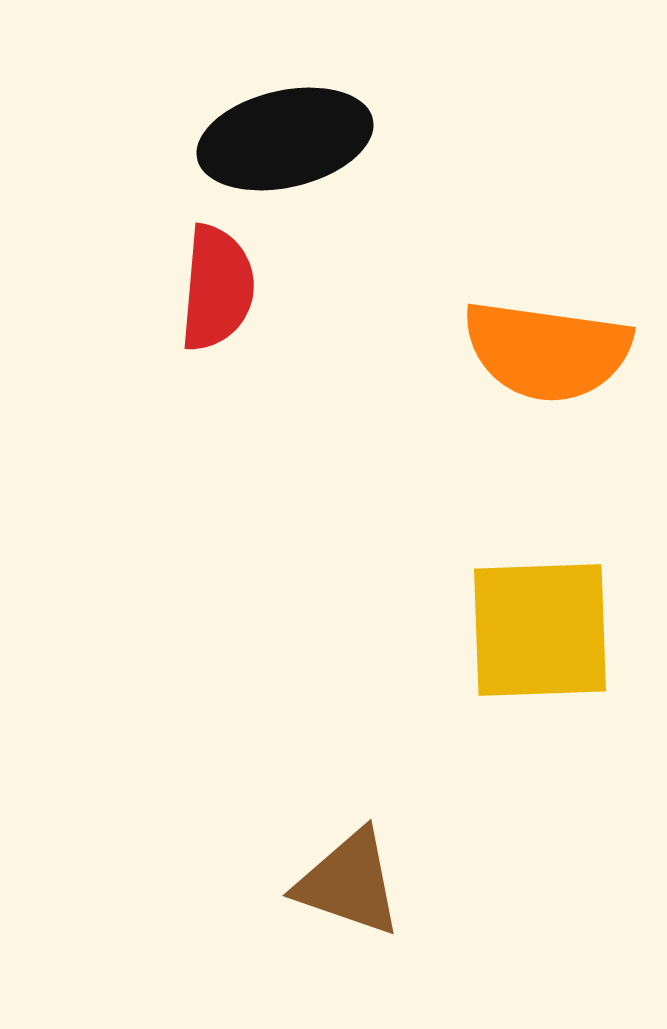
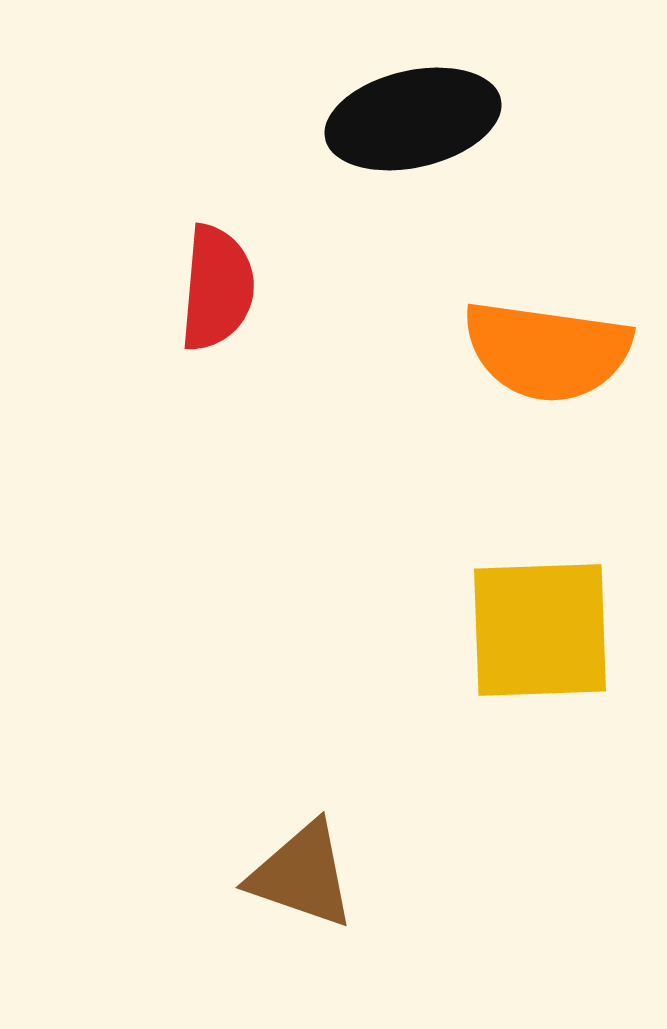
black ellipse: moved 128 px right, 20 px up
brown triangle: moved 47 px left, 8 px up
